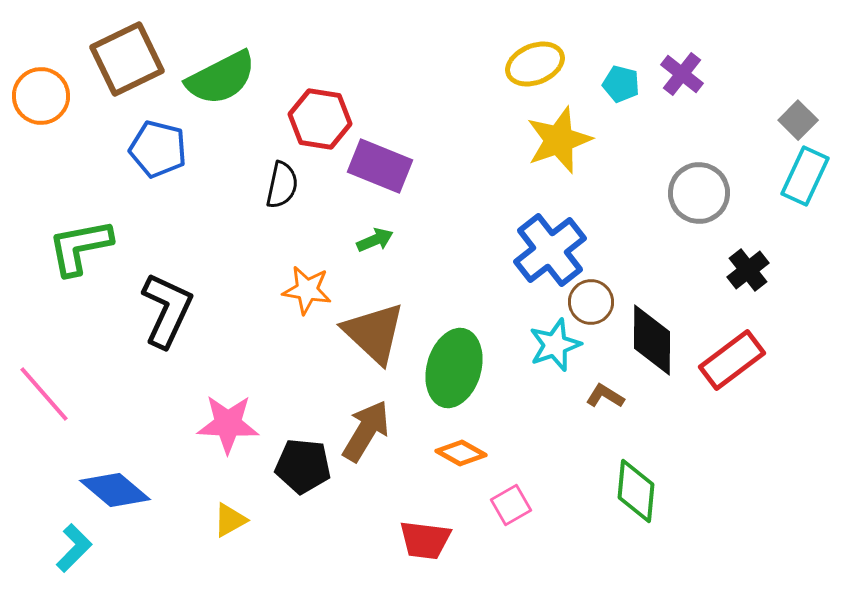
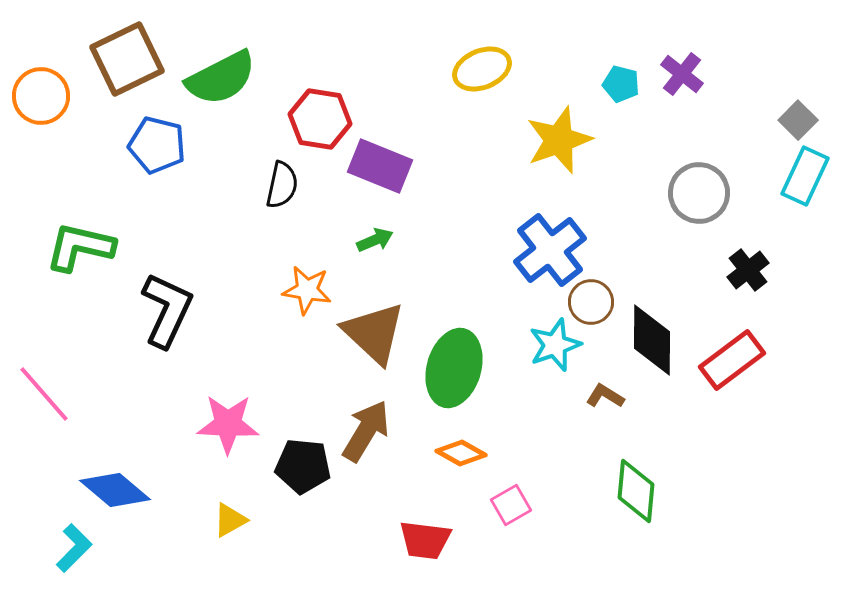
yellow ellipse: moved 53 px left, 5 px down
blue pentagon: moved 1 px left, 4 px up
green L-shape: rotated 24 degrees clockwise
